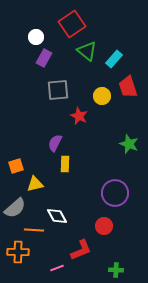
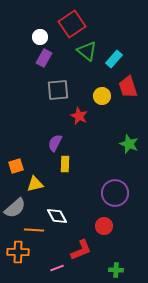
white circle: moved 4 px right
